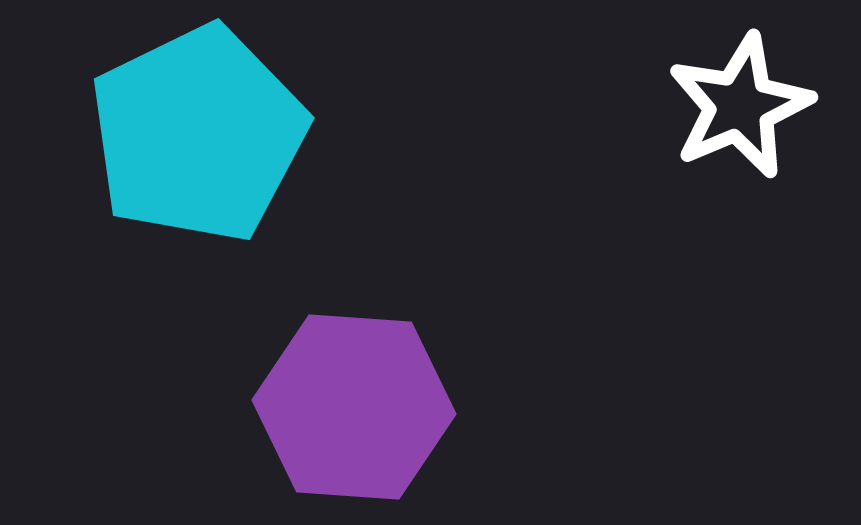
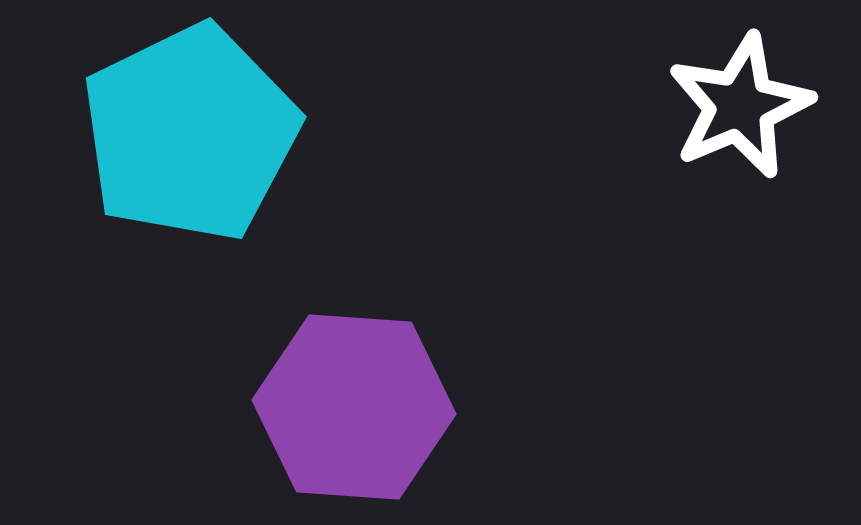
cyan pentagon: moved 8 px left, 1 px up
